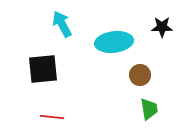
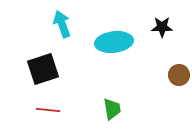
cyan arrow: rotated 8 degrees clockwise
black square: rotated 12 degrees counterclockwise
brown circle: moved 39 px right
green trapezoid: moved 37 px left
red line: moved 4 px left, 7 px up
